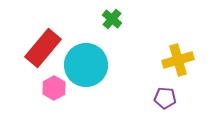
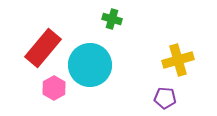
green cross: rotated 24 degrees counterclockwise
cyan circle: moved 4 px right
